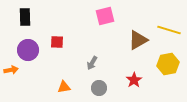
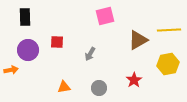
yellow line: rotated 20 degrees counterclockwise
gray arrow: moved 2 px left, 9 px up
